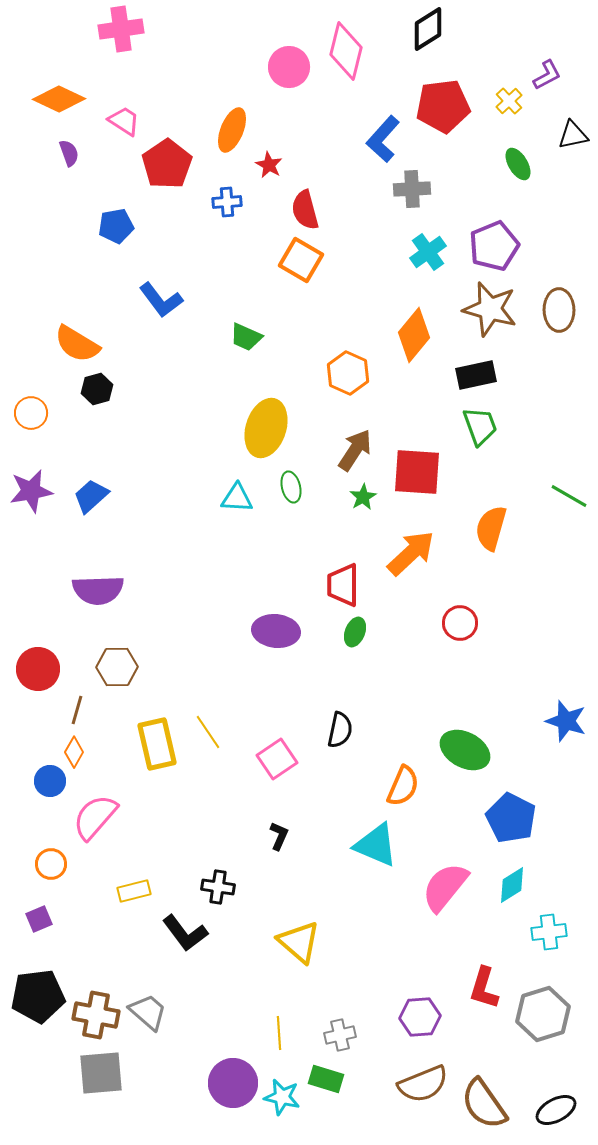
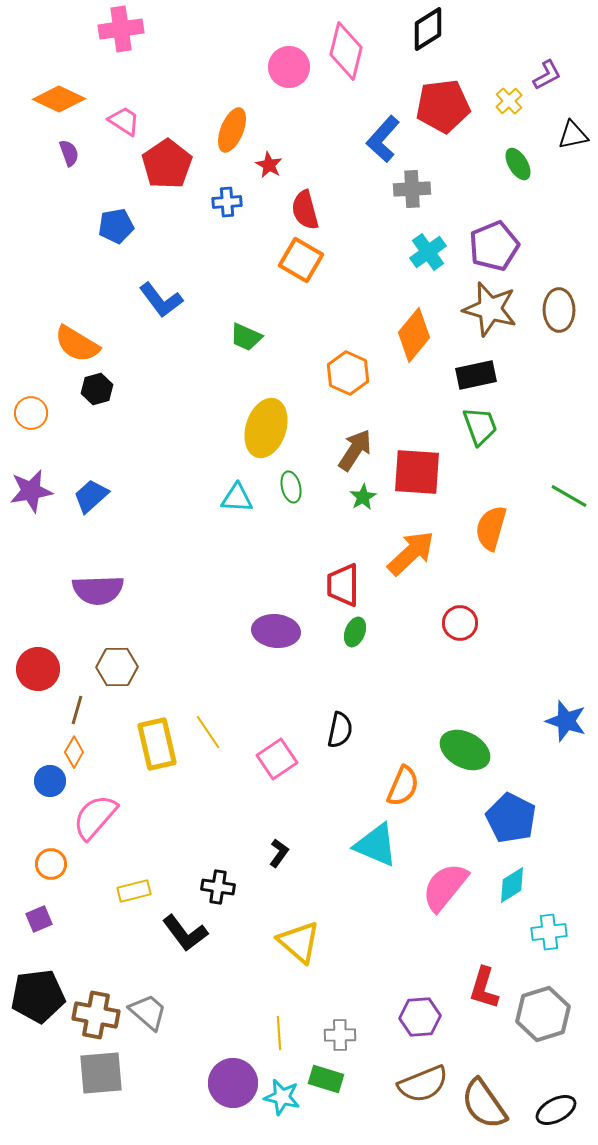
black L-shape at (279, 836): moved 17 px down; rotated 12 degrees clockwise
gray cross at (340, 1035): rotated 12 degrees clockwise
